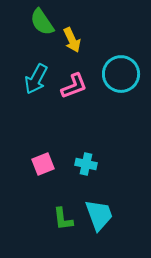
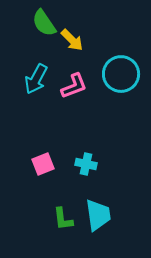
green semicircle: moved 2 px right, 1 px down
yellow arrow: rotated 20 degrees counterclockwise
cyan trapezoid: moved 1 px left; rotated 12 degrees clockwise
